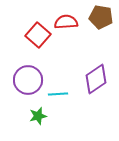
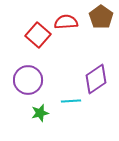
brown pentagon: rotated 25 degrees clockwise
cyan line: moved 13 px right, 7 px down
green star: moved 2 px right, 3 px up
